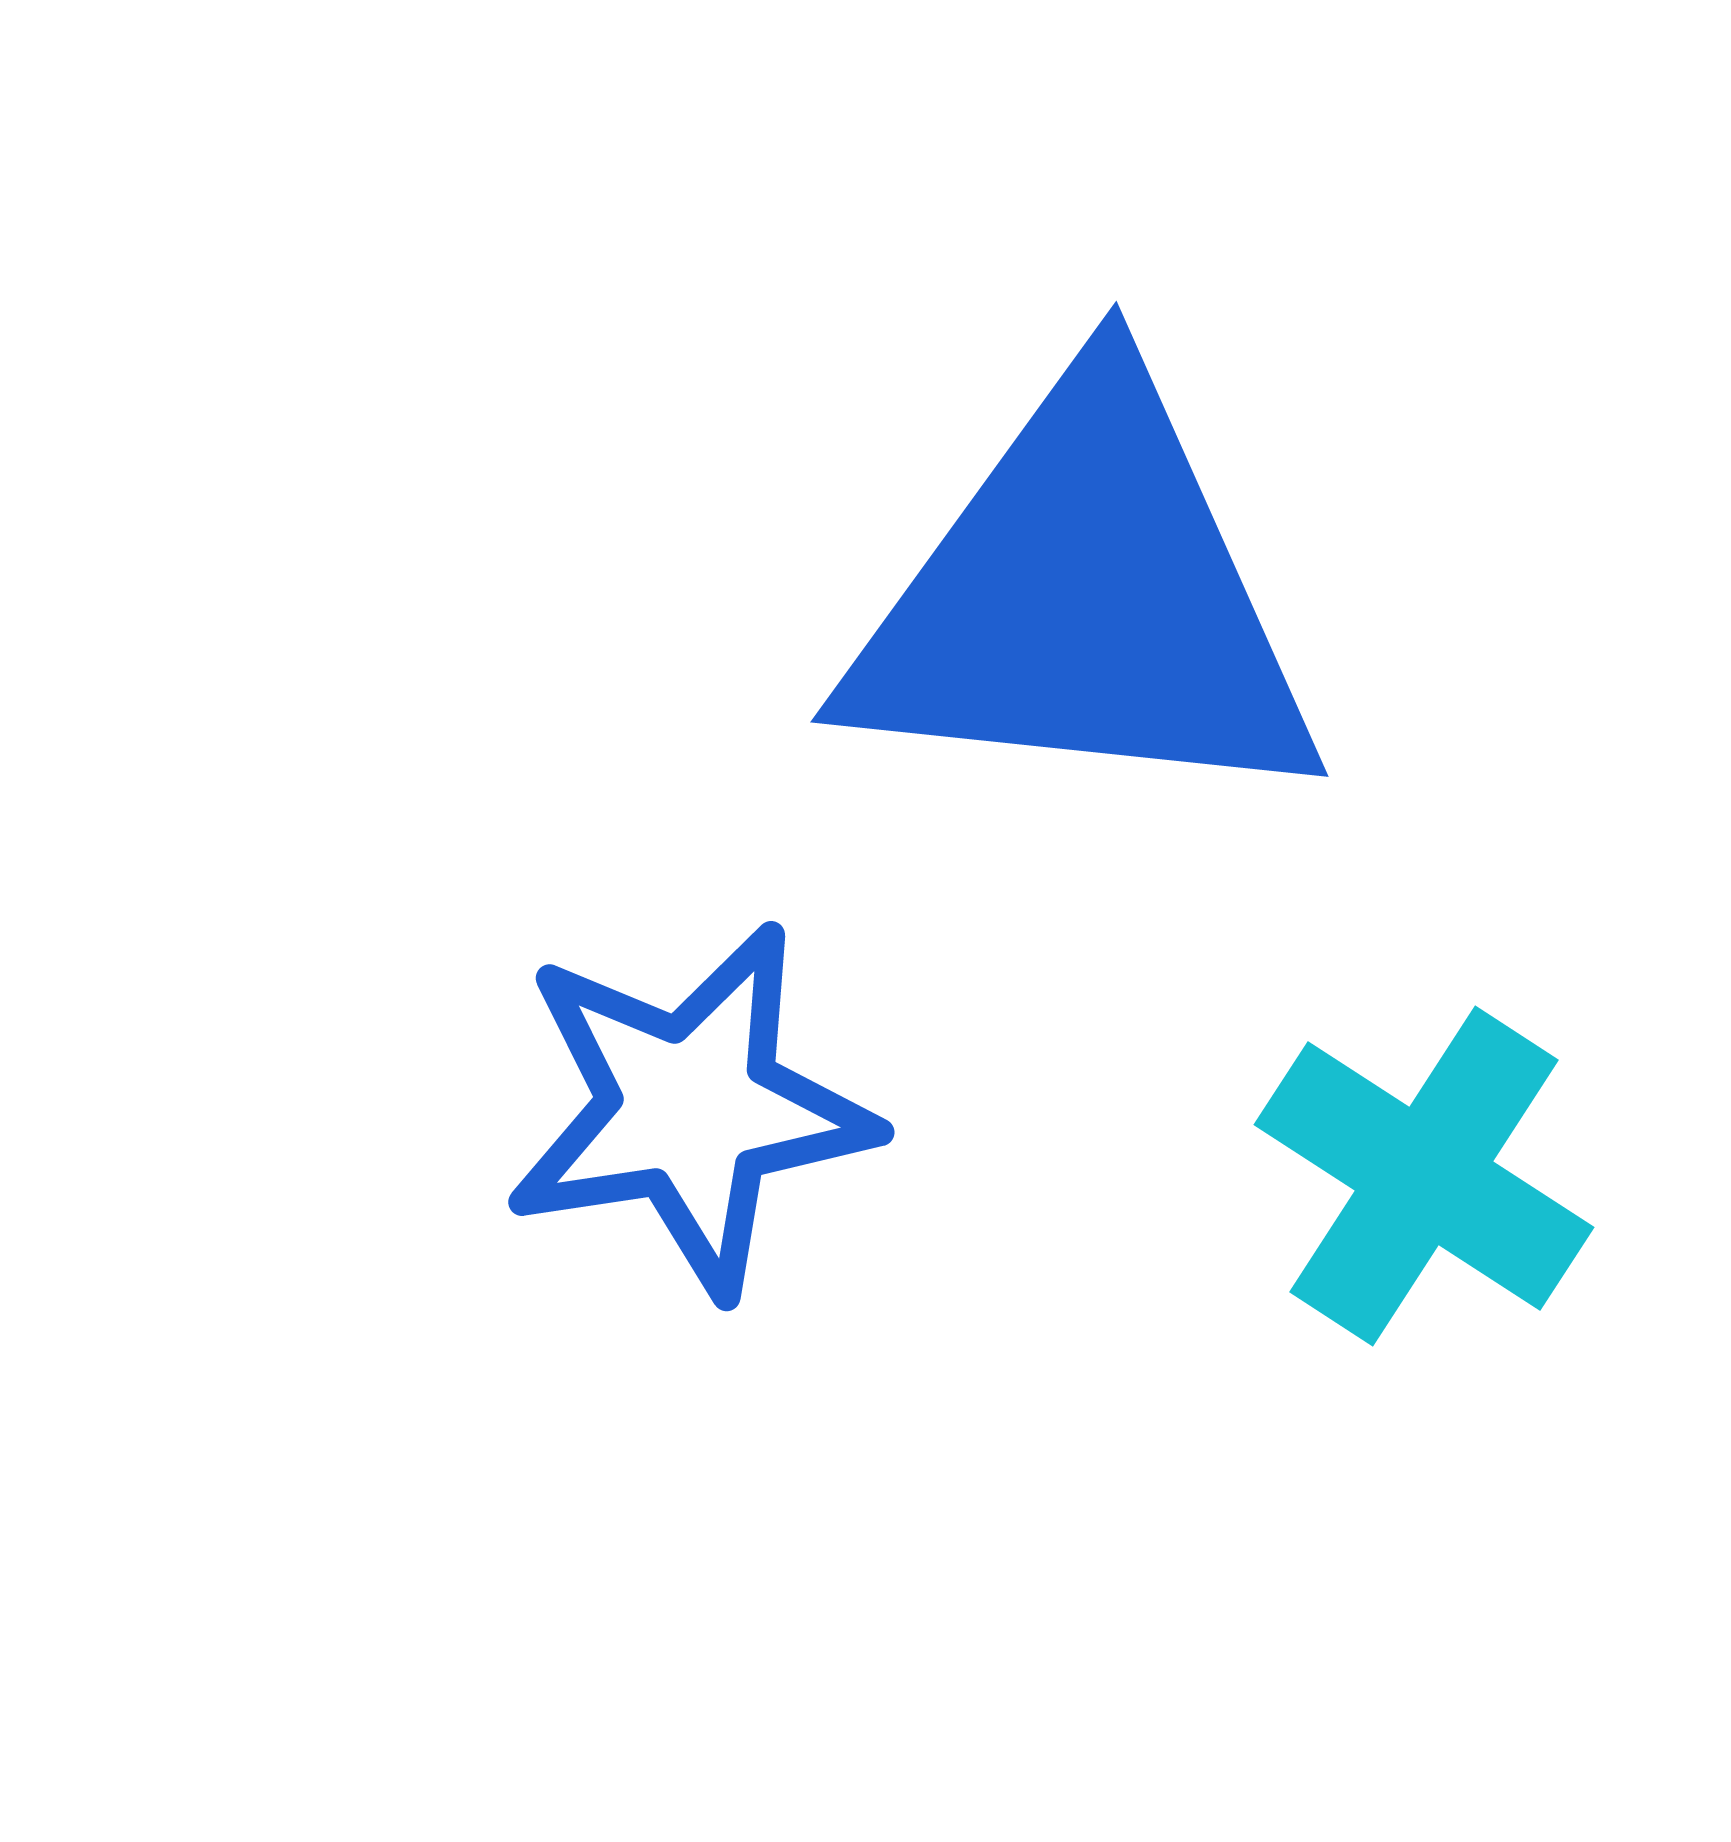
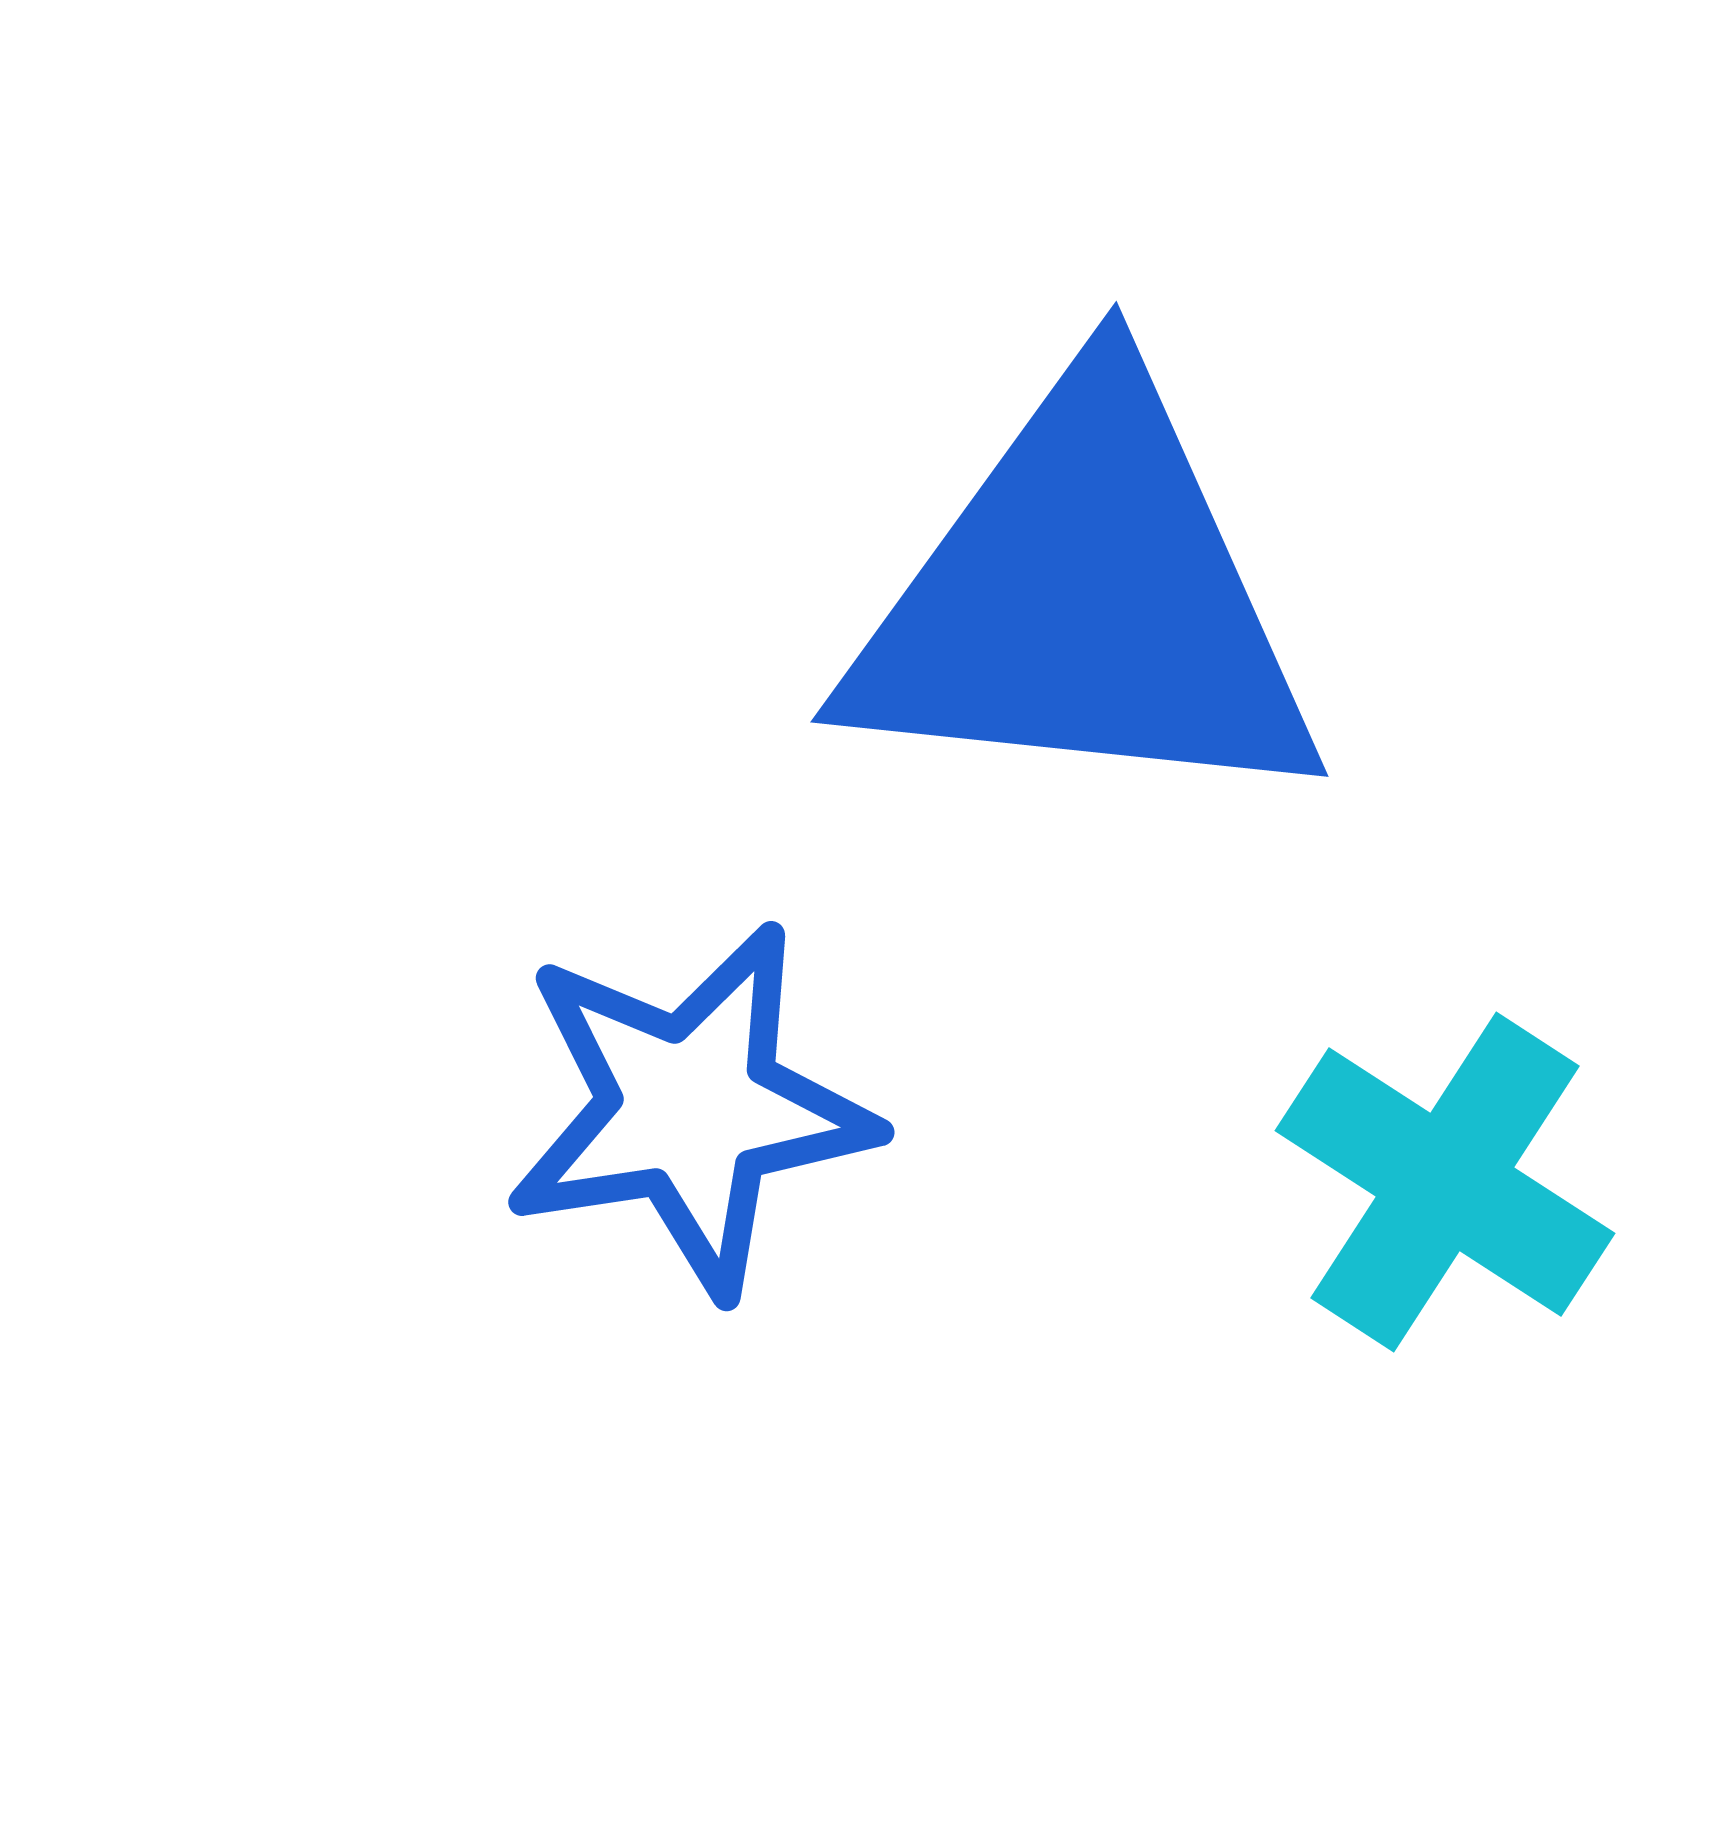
cyan cross: moved 21 px right, 6 px down
